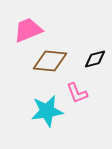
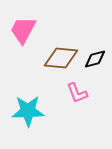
pink trapezoid: moved 5 px left; rotated 40 degrees counterclockwise
brown diamond: moved 11 px right, 3 px up
cyan star: moved 19 px left; rotated 8 degrees clockwise
